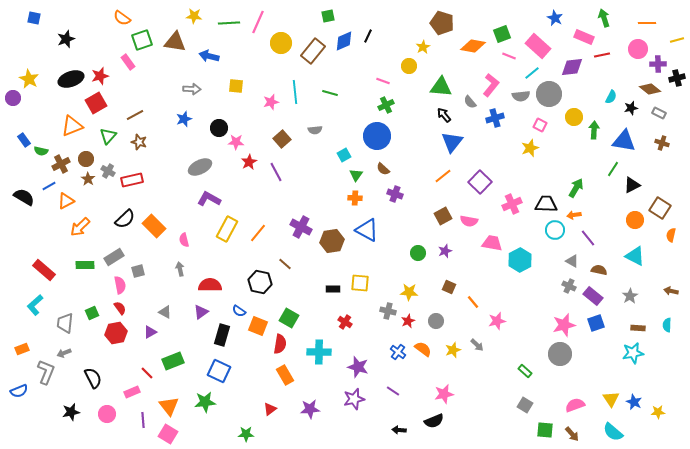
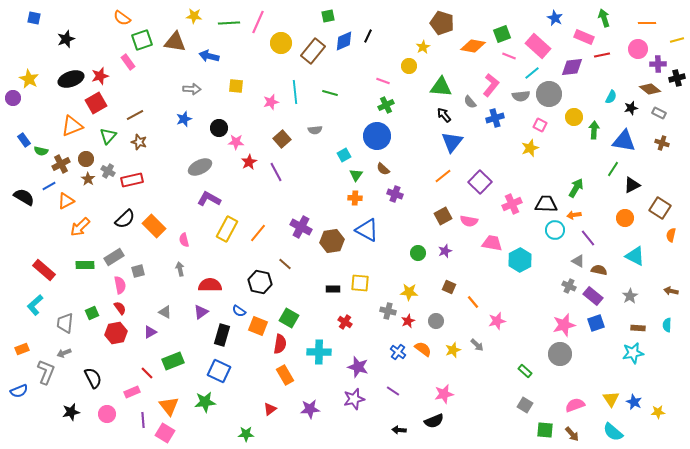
orange circle at (635, 220): moved 10 px left, 2 px up
gray triangle at (572, 261): moved 6 px right
pink square at (168, 434): moved 3 px left, 1 px up
